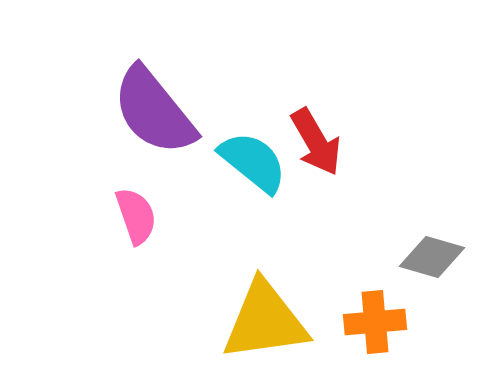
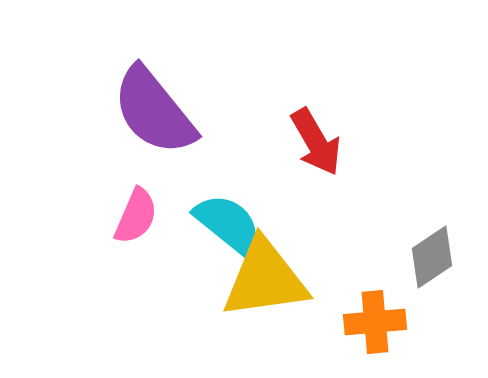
cyan semicircle: moved 25 px left, 62 px down
pink semicircle: rotated 42 degrees clockwise
gray diamond: rotated 50 degrees counterclockwise
yellow triangle: moved 42 px up
